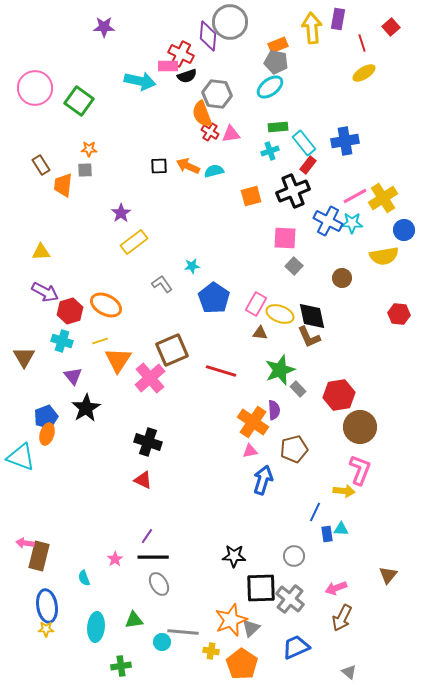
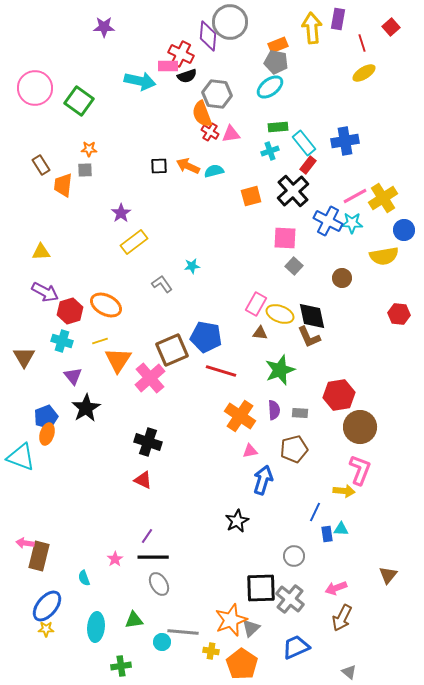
black cross at (293, 191): rotated 20 degrees counterclockwise
blue pentagon at (214, 298): moved 8 px left, 39 px down; rotated 24 degrees counterclockwise
gray rectangle at (298, 389): moved 2 px right, 24 px down; rotated 42 degrees counterclockwise
orange cross at (253, 422): moved 13 px left, 6 px up
black star at (234, 556): moved 3 px right, 35 px up; rotated 30 degrees counterclockwise
blue ellipse at (47, 606): rotated 48 degrees clockwise
